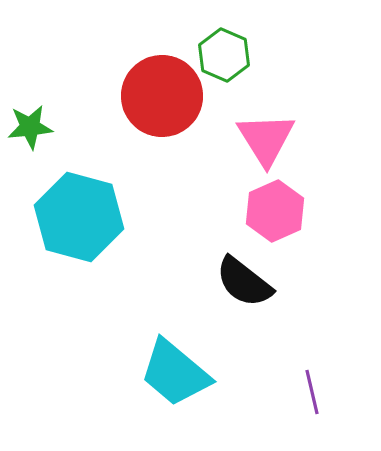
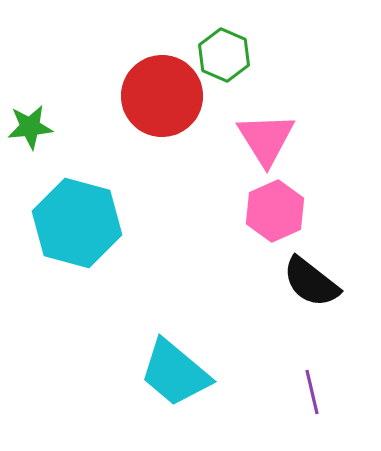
cyan hexagon: moved 2 px left, 6 px down
black semicircle: moved 67 px right
